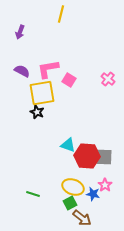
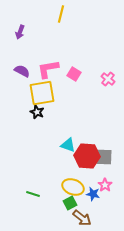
pink square: moved 5 px right, 6 px up
